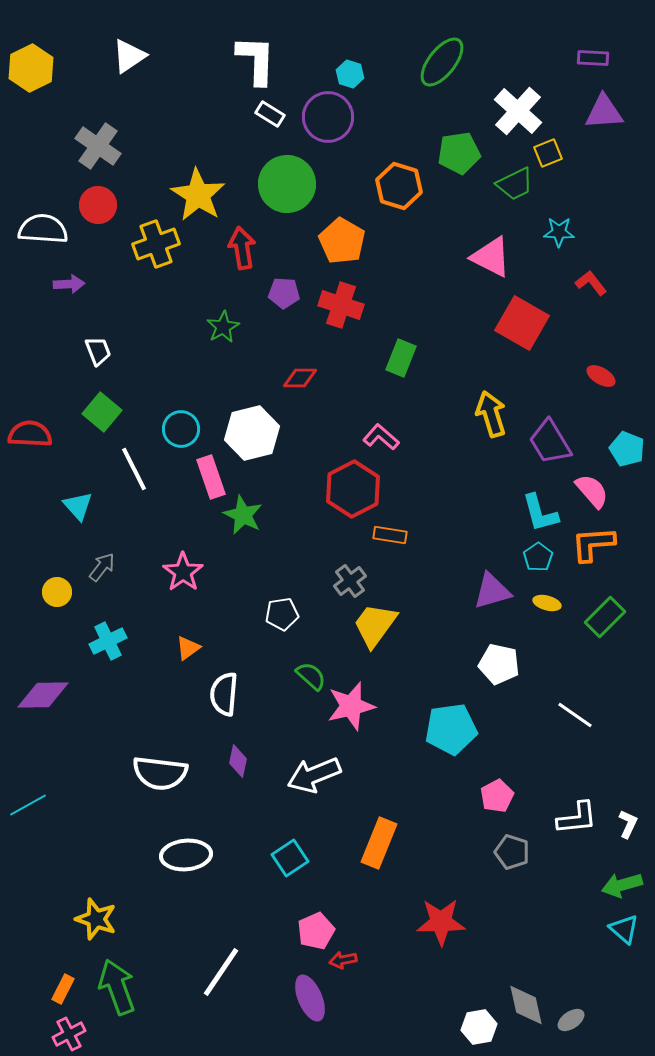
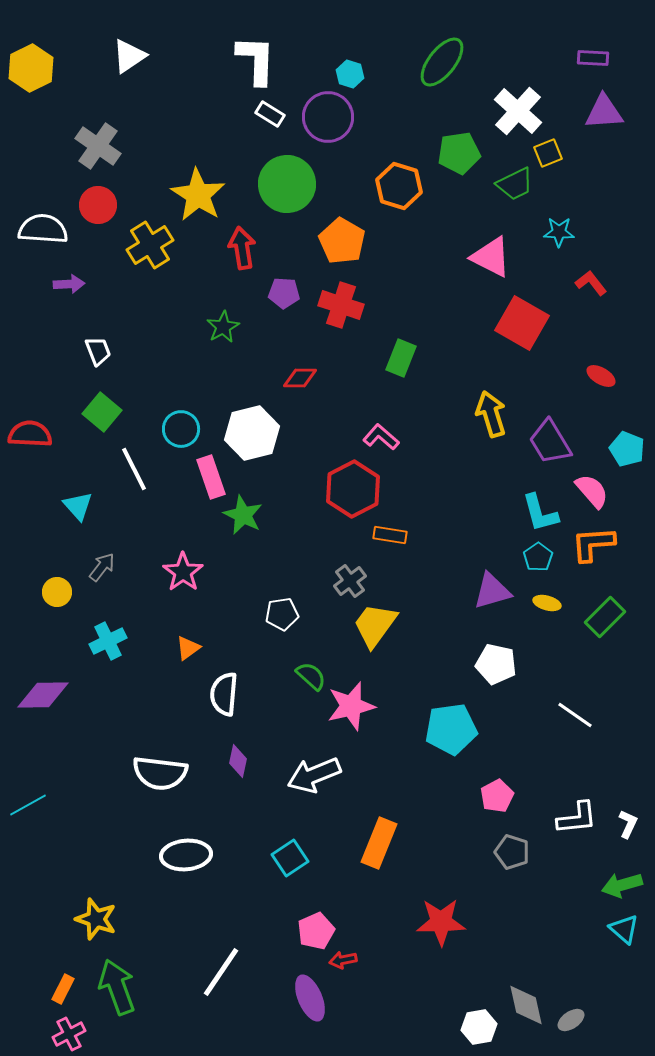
yellow cross at (156, 244): moved 6 px left, 1 px down; rotated 12 degrees counterclockwise
white pentagon at (499, 664): moved 3 px left
